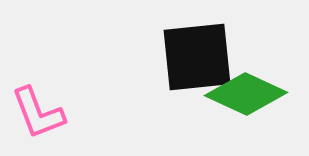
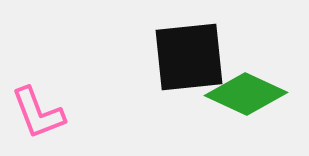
black square: moved 8 px left
